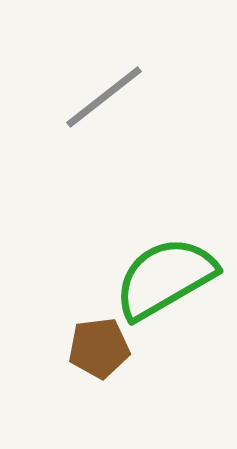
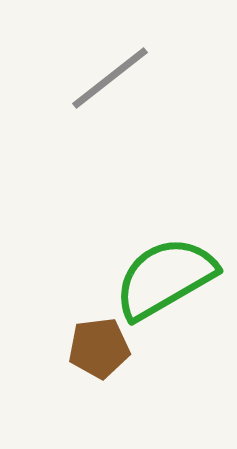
gray line: moved 6 px right, 19 px up
